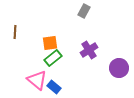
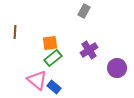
purple circle: moved 2 px left
